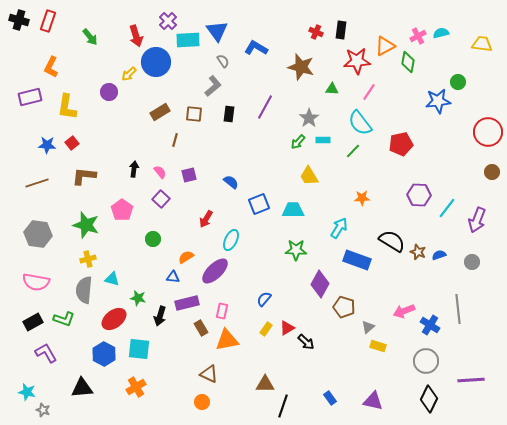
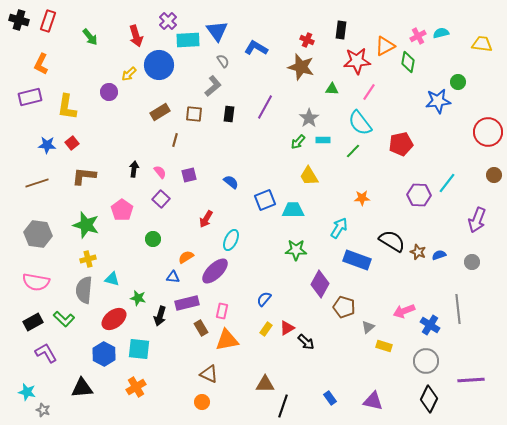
red cross at (316, 32): moved 9 px left, 8 px down
blue circle at (156, 62): moved 3 px right, 3 px down
orange L-shape at (51, 67): moved 10 px left, 3 px up
brown circle at (492, 172): moved 2 px right, 3 px down
blue square at (259, 204): moved 6 px right, 4 px up
cyan line at (447, 208): moved 25 px up
green L-shape at (64, 319): rotated 25 degrees clockwise
yellow rectangle at (378, 346): moved 6 px right
